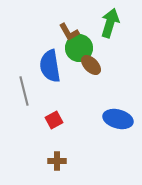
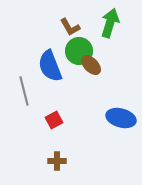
brown L-shape: moved 1 px right, 5 px up
green circle: moved 3 px down
blue semicircle: rotated 12 degrees counterclockwise
blue ellipse: moved 3 px right, 1 px up
